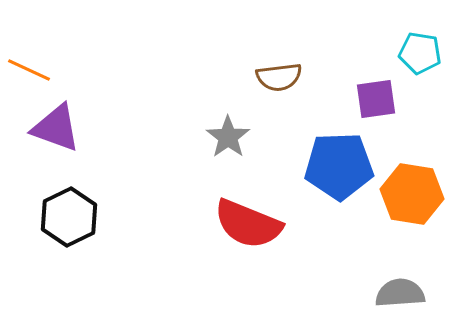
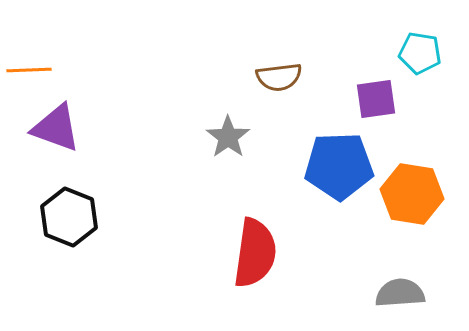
orange line: rotated 27 degrees counterclockwise
black hexagon: rotated 12 degrees counterclockwise
red semicircle: moved 7 px right, 29 px down; rotated 104 degrees counterclockwise
